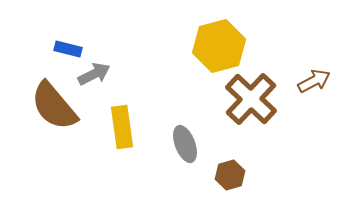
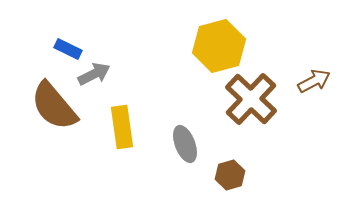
blue rectangle: rotated 12 degrees clockwise
